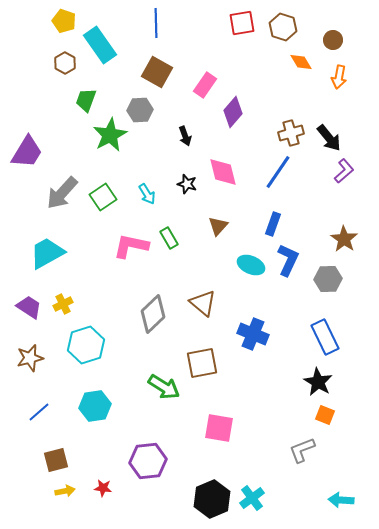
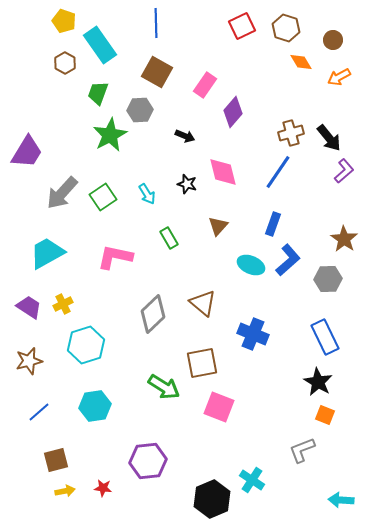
red square at (242, 23): moved 3 px down; rotated 16 degrees counterclockwise
brown hexagon at (283, 27): moved 3 px right, 1 px down
orange arrow at (339, 77): rotated 50 degrees clockwise
green trapezoid at (86, 100): moved 12 px right, 7 px up
black arrow at (185, 136): rotated 48 degrees counterclockwise
pink L-shape at (131, 246): moved 16 px left, 11 px down
blue L-shape at (288, 260): rotated 24 degrees clockwise
brown star at (30, 358): moved 1 px left, 3 px down
pink square at (219, 428): moved 21 px up; rotated 12 degrees clockwise
cyan cross at (252, 498): moved 18 px up; rotated 20 degrees counterclockwise
